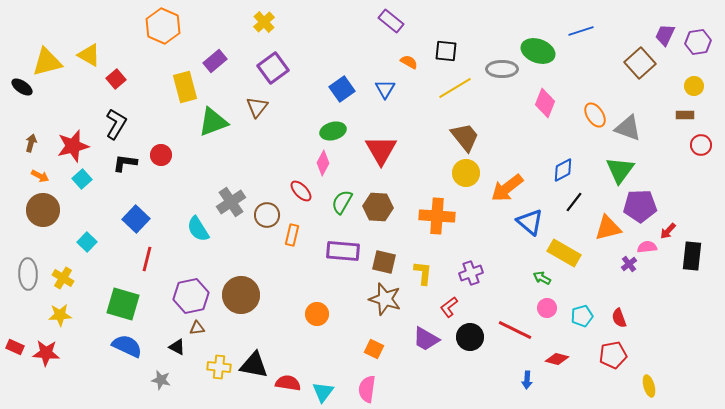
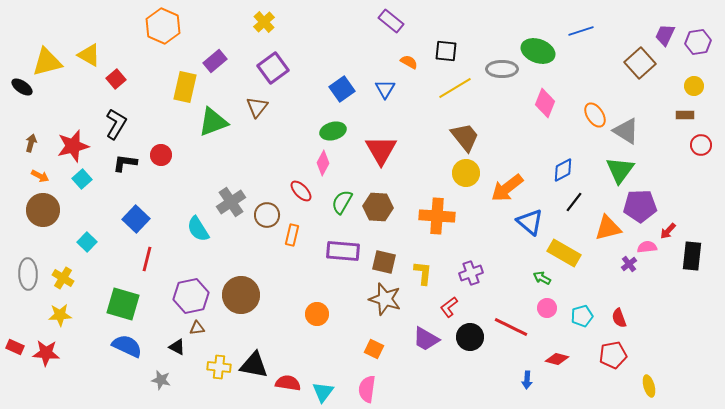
yellow rectangle at (185, 87): rotated 28 degrees clockwise
gray triangle at (628, 128): moved 2 px left, 3 px down; rotated 12 degrees clockwise
red line at (515, 330): moved 4 px left, 3 px up
